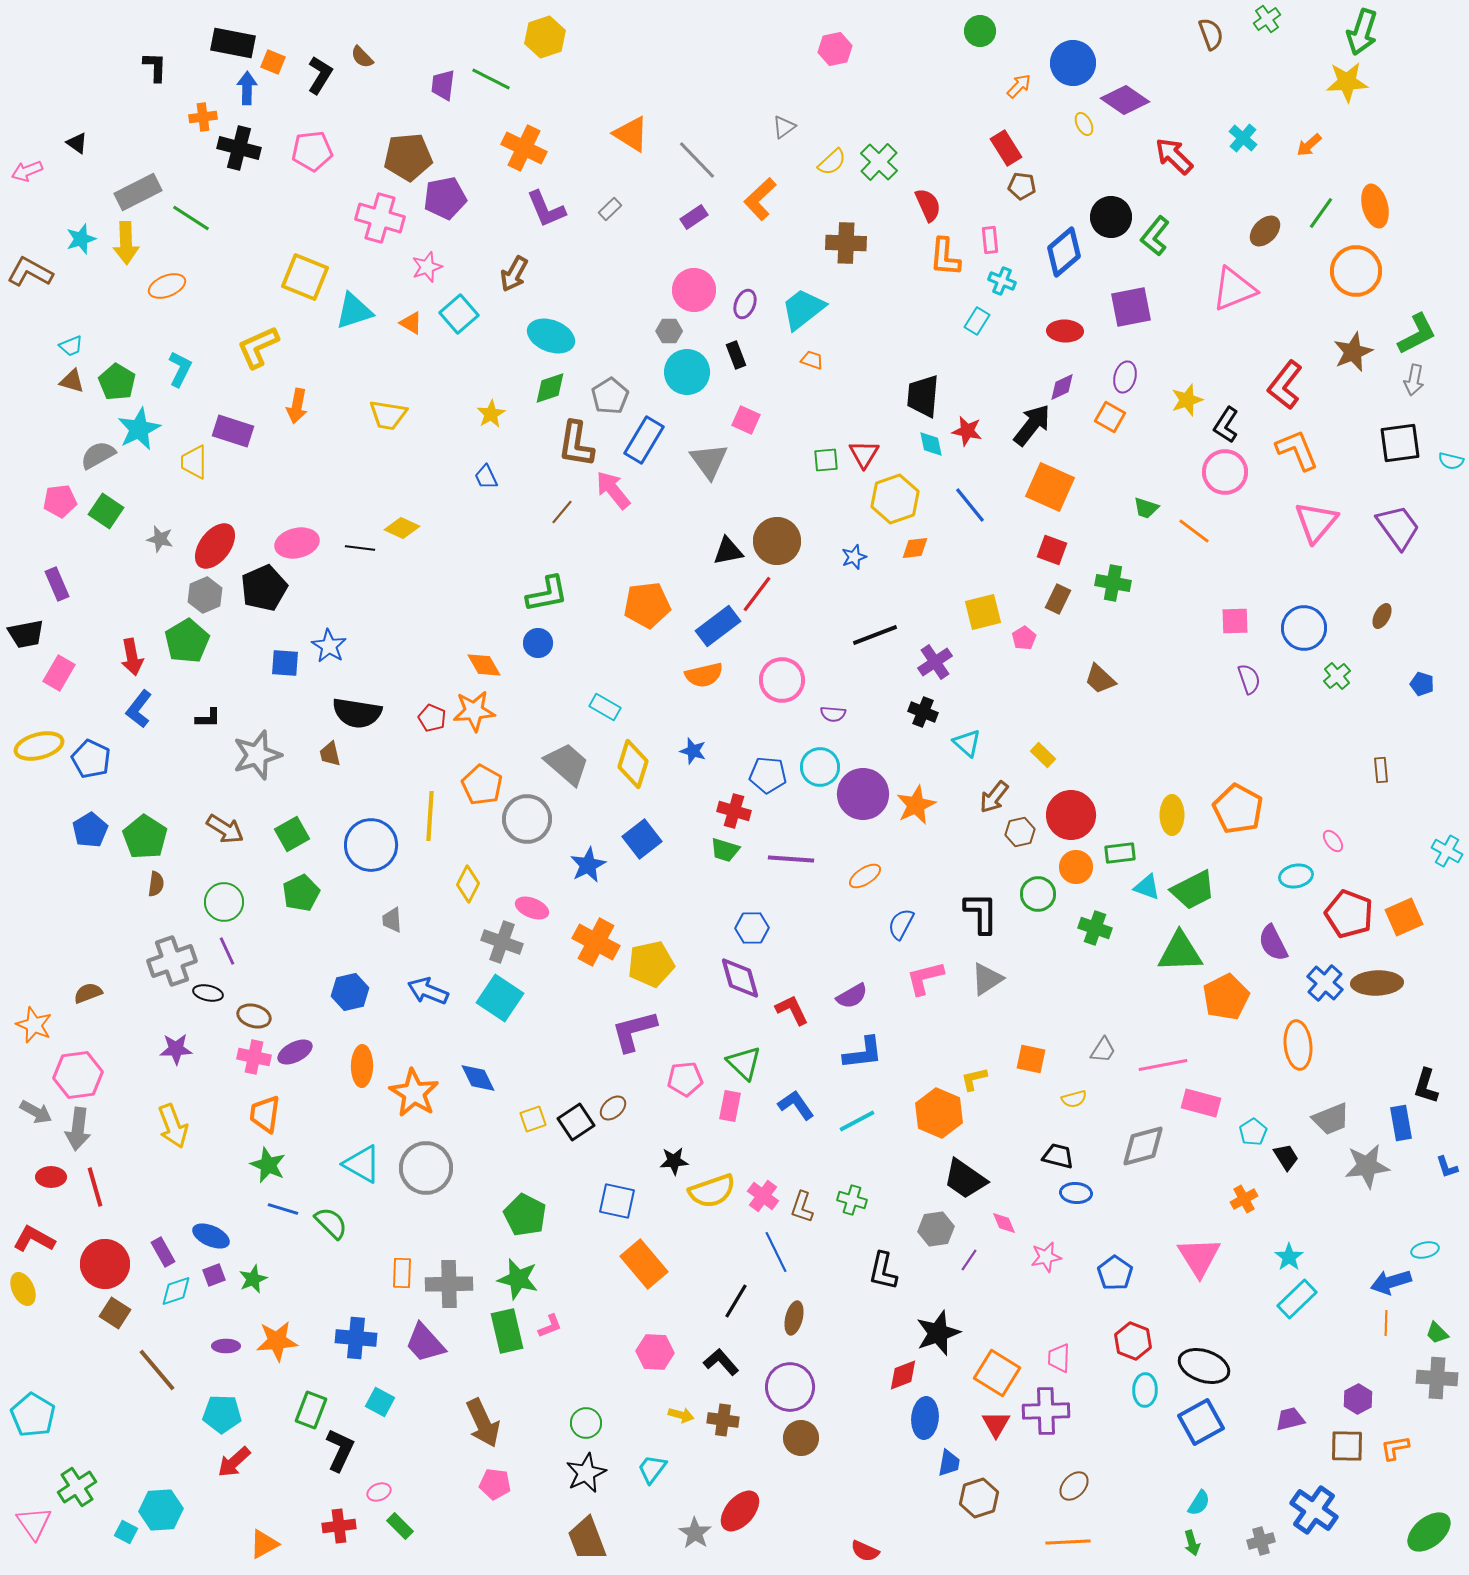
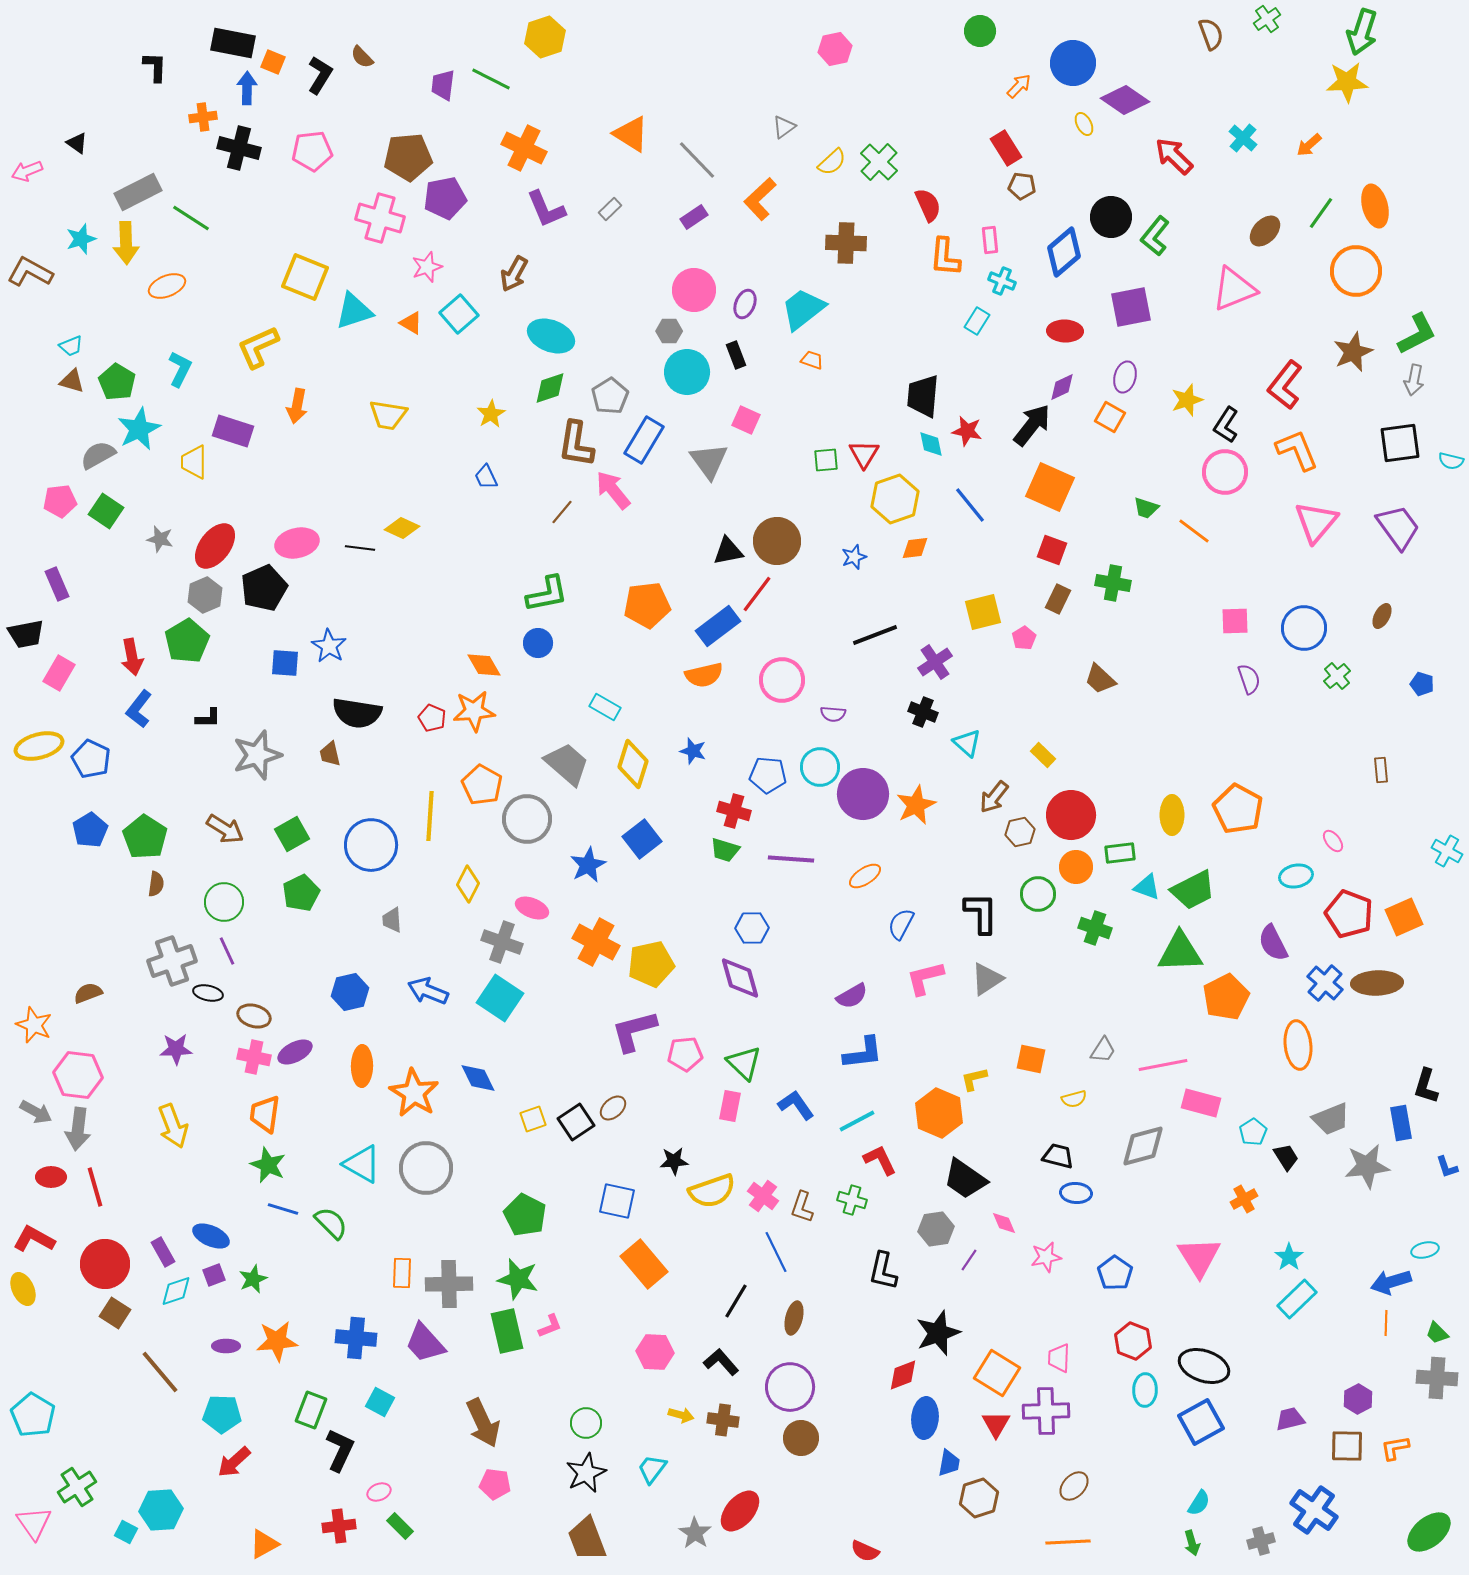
red L-shape at (792, 1010): moved 88 px right, 150 px down
pink hexagon at (78, 1075): rotated 15 degrees clockwise
pink pentagon at (685, 1079): moved 25 px up
brown line at (157, 1370): moved 3 px right, 2 px down
